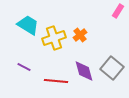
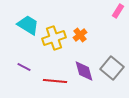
red line: moved 1 px left
